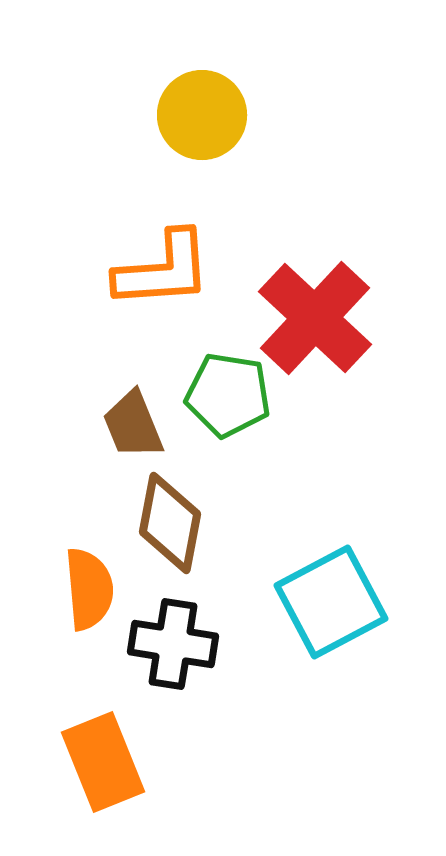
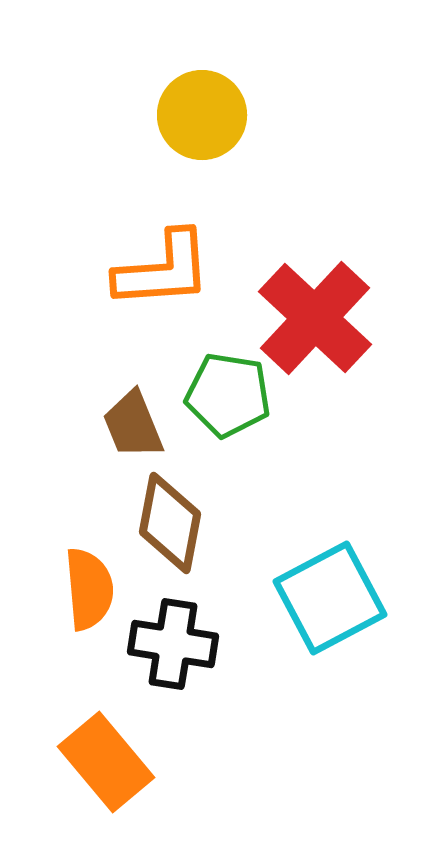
cyan square: moved 1 px left, 4 px up
orange rectangle: moved 3 px right; rotated 18 degrees counterclockwise
